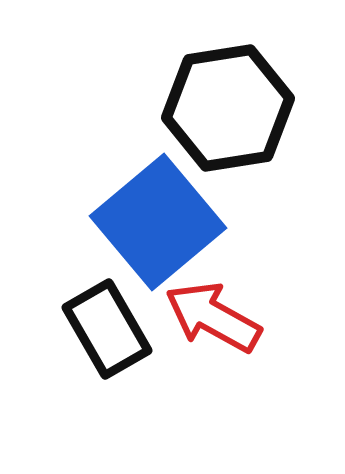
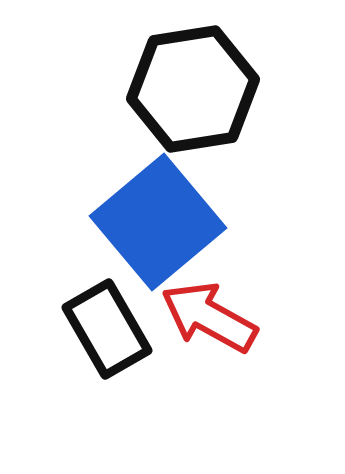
black hexagon: moved 35 px left, 19 px up
red arrow: moved 4 px left
